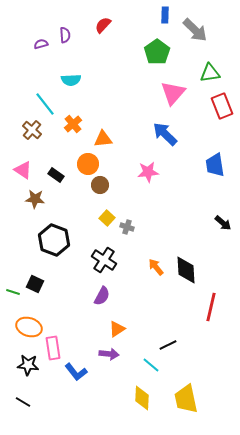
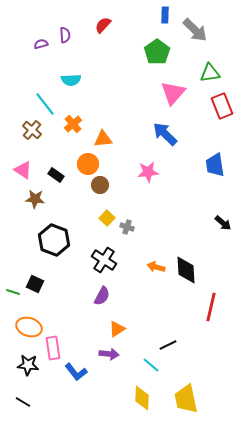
orange arrow at (156, 267): rotated 36 degrees counterclockwise
